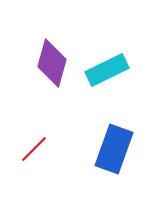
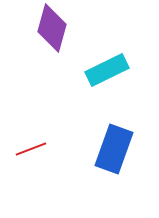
purple diamond: moved 35 px up
red line: moved 3 px left; rotated 24 degrees clockwise
